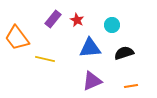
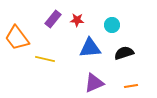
red star: rotated 24 degrees counterclockwise
purple triangle: moved 2 px right, 2 px down
